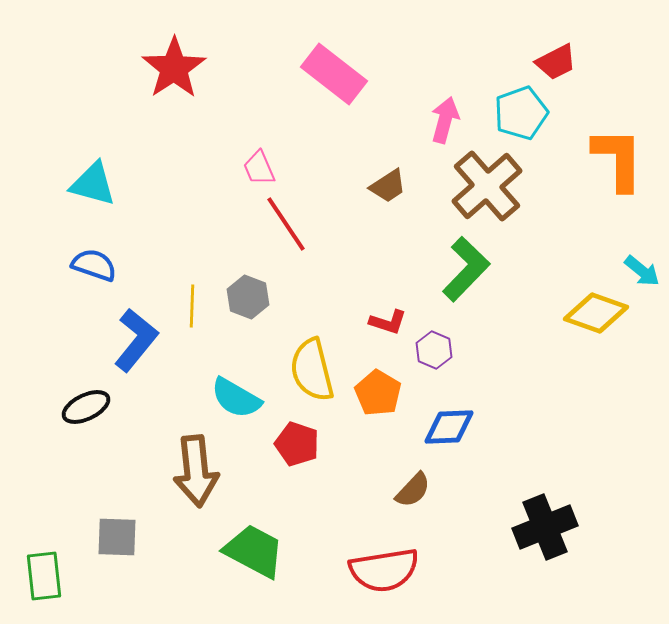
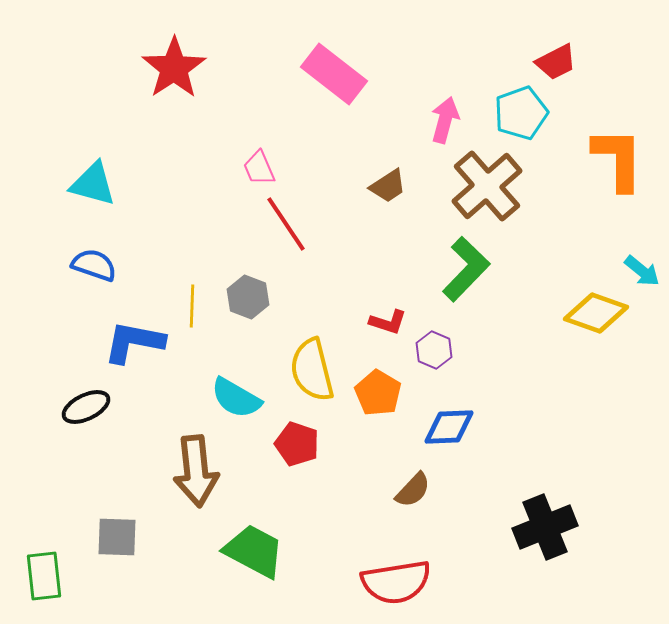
blue L-shape: moved 2 px left, 2 px down; rotated 118 degrees counterclockwise
red semicircle: moved 12 px right, 12 px down
